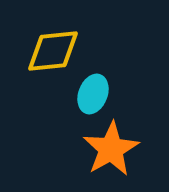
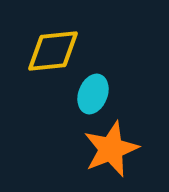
orange star: rotated 8 degrees clockwise
